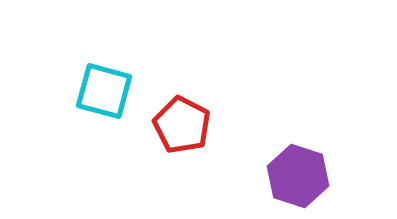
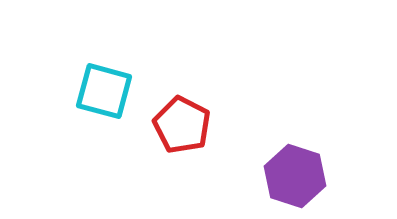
purple hexagon: moved 3 px left
